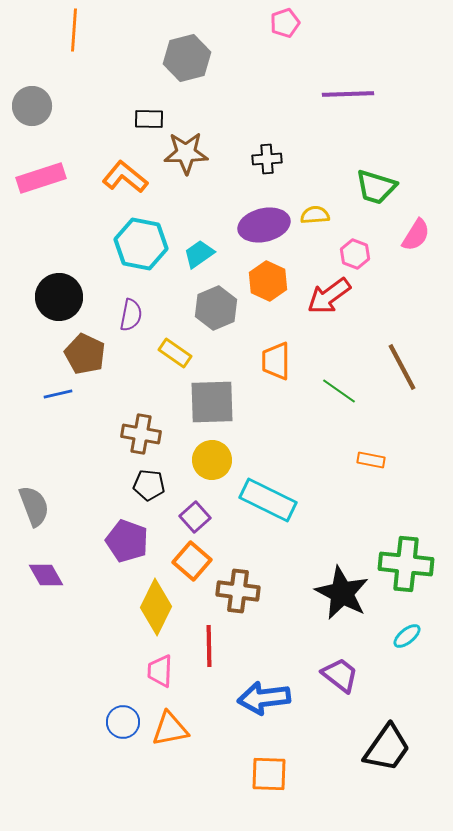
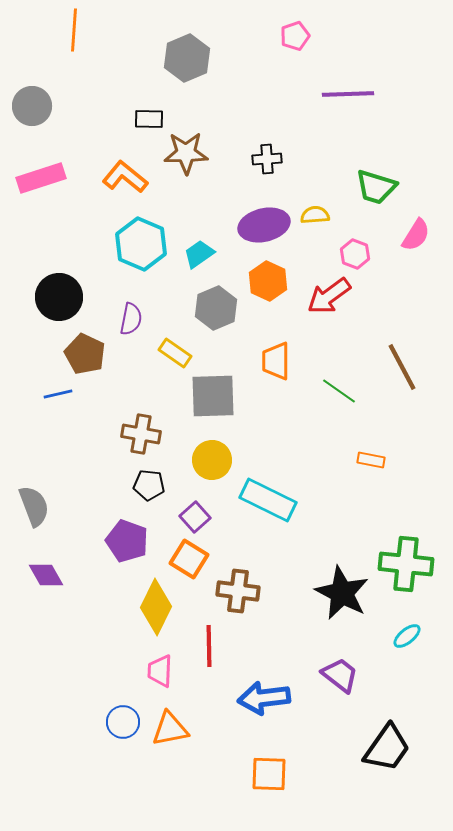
pink pentagon at (285, 23): moved 10 px right, 13 px down
gray hexagon at (187, 58): rotated 9 degrees counterclockwise
cyan hexagon at (141, 244): rotated 12 degrees clockwise
purple semicircle at (131, 315): moved 4 px down
gray square at (212, 402): moved 1 px right, 6 px up
orange square at (192, 561): moved 3 px left, 2 px up; rotated 9 degrees counterclockwise
